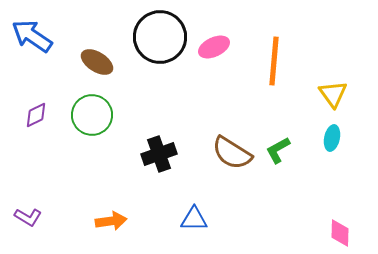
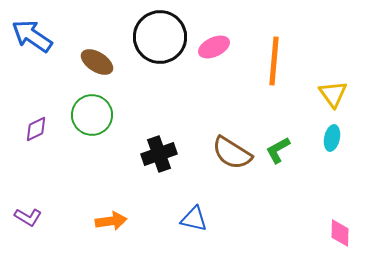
purple diamond: moved 14 px down
blue triangle: rotated 12 degrees clockwise
